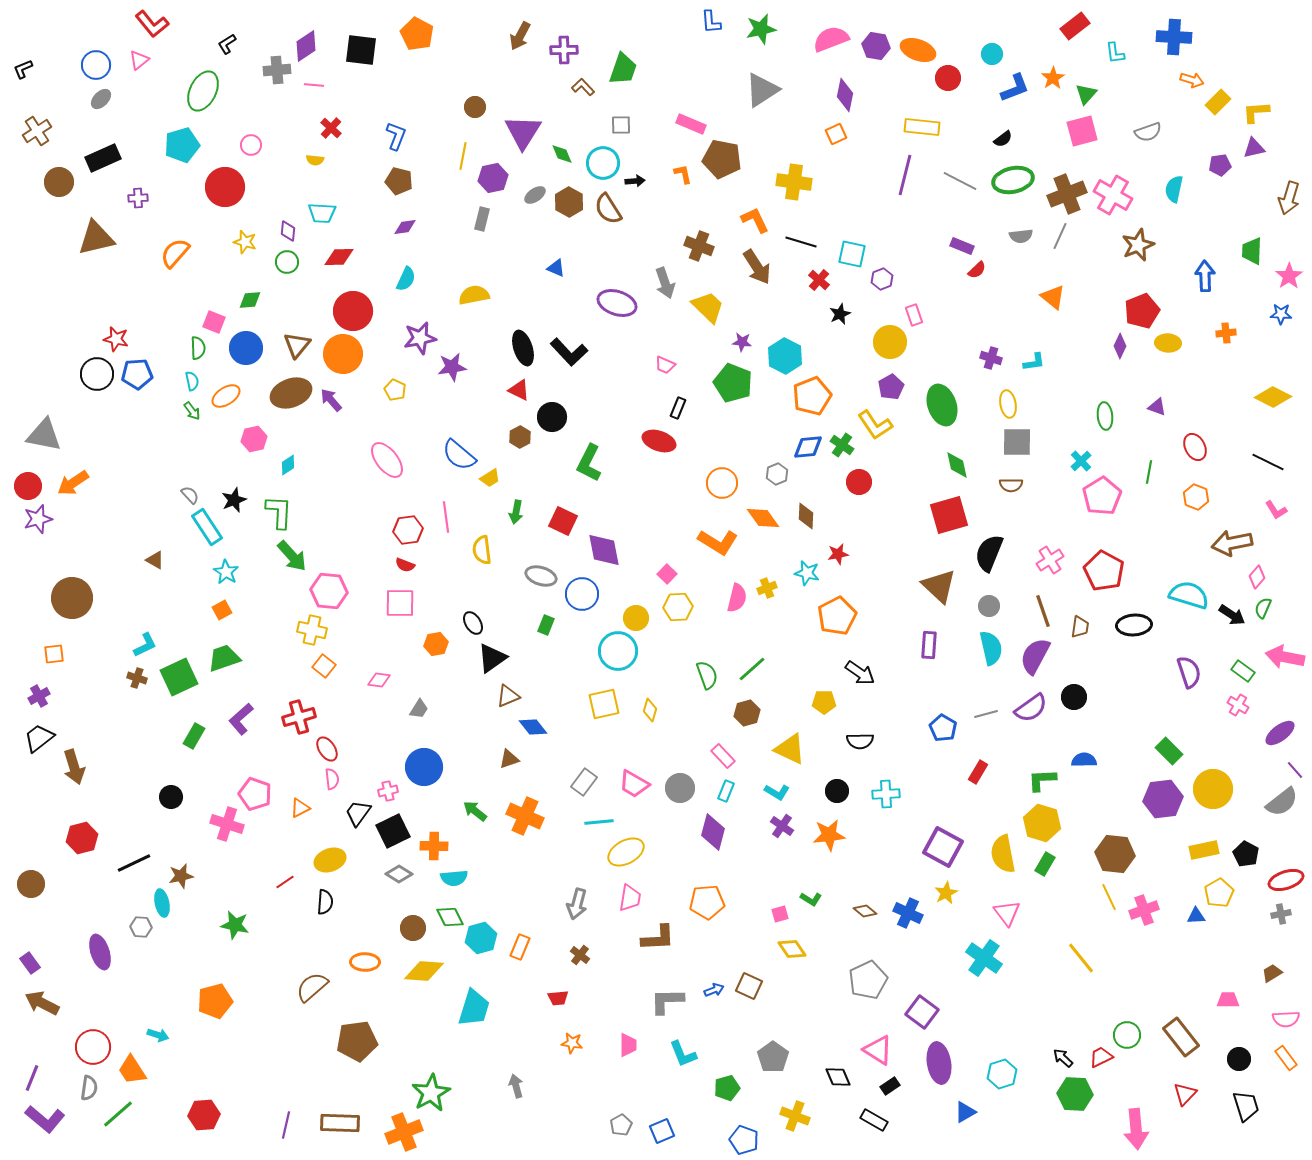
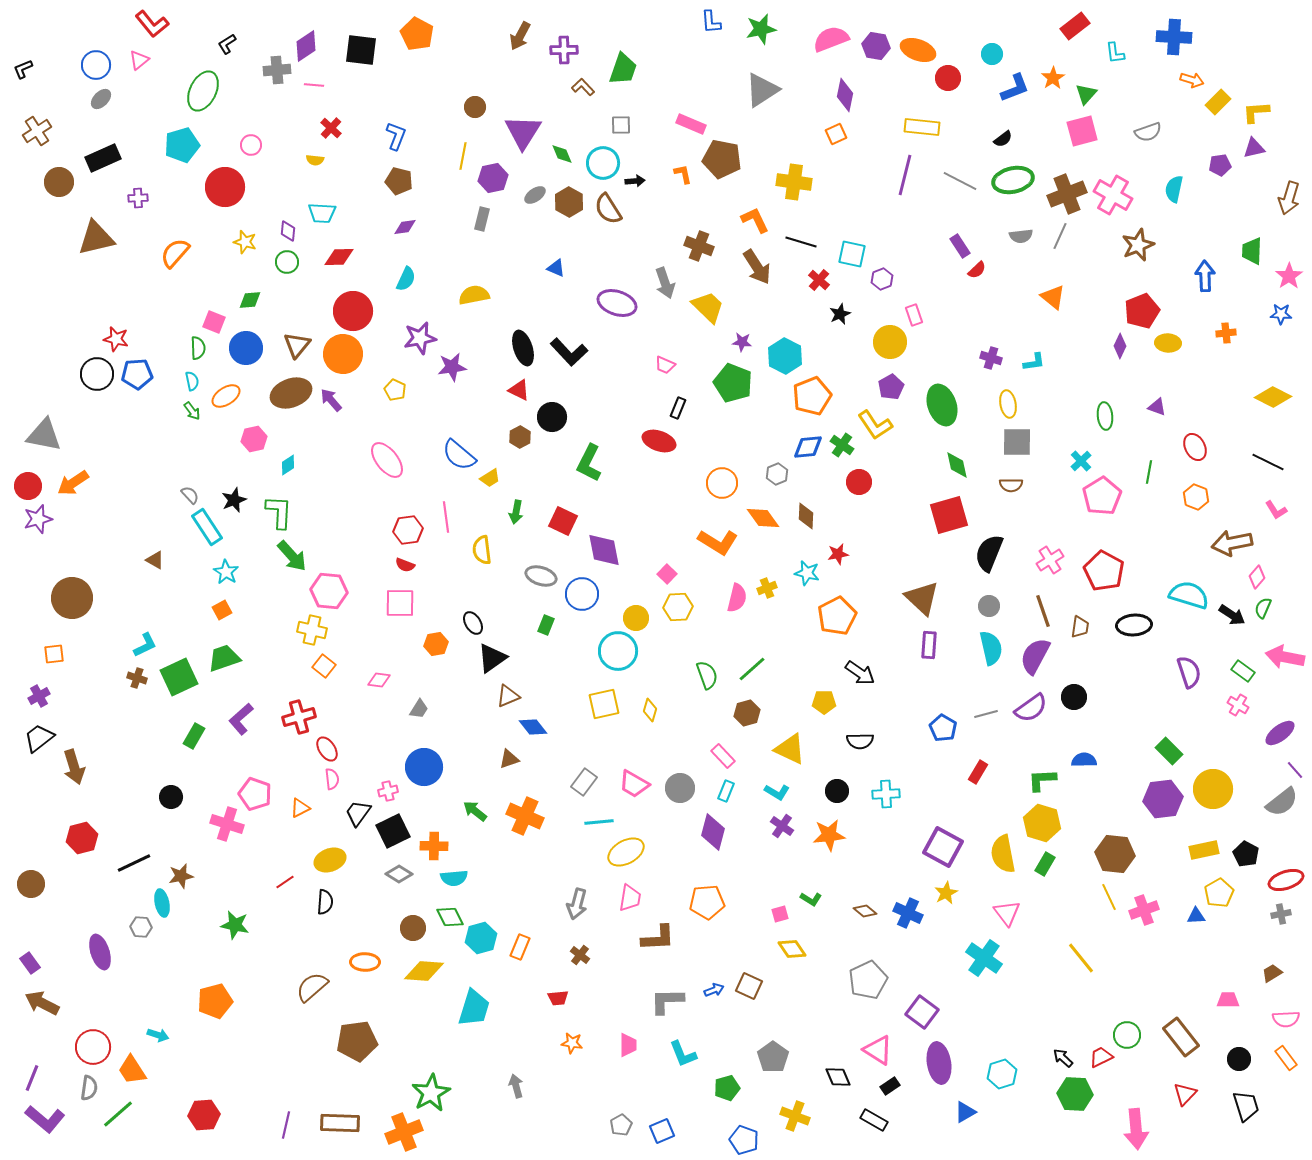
purple rectangle at (962, 246): moved 2 px left; rotated 35 degrees clockwise
brown triangle at (939, 586): moved 17 px left, 12 px down
